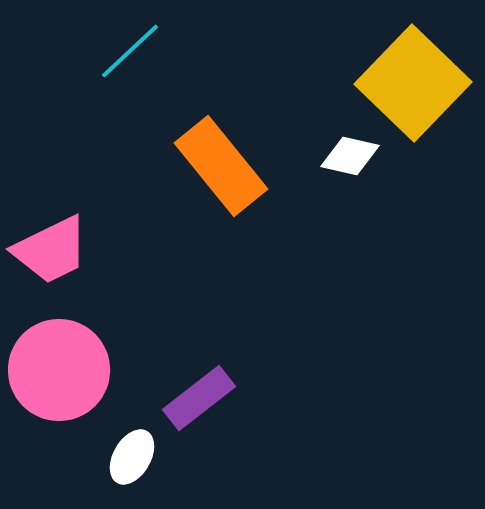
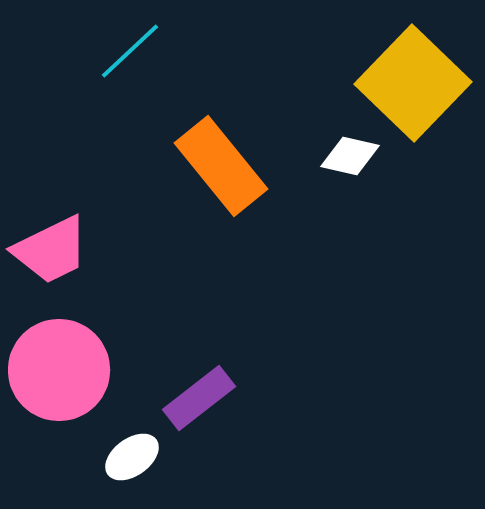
white ellipse: rotated 24 degrees clockwise
